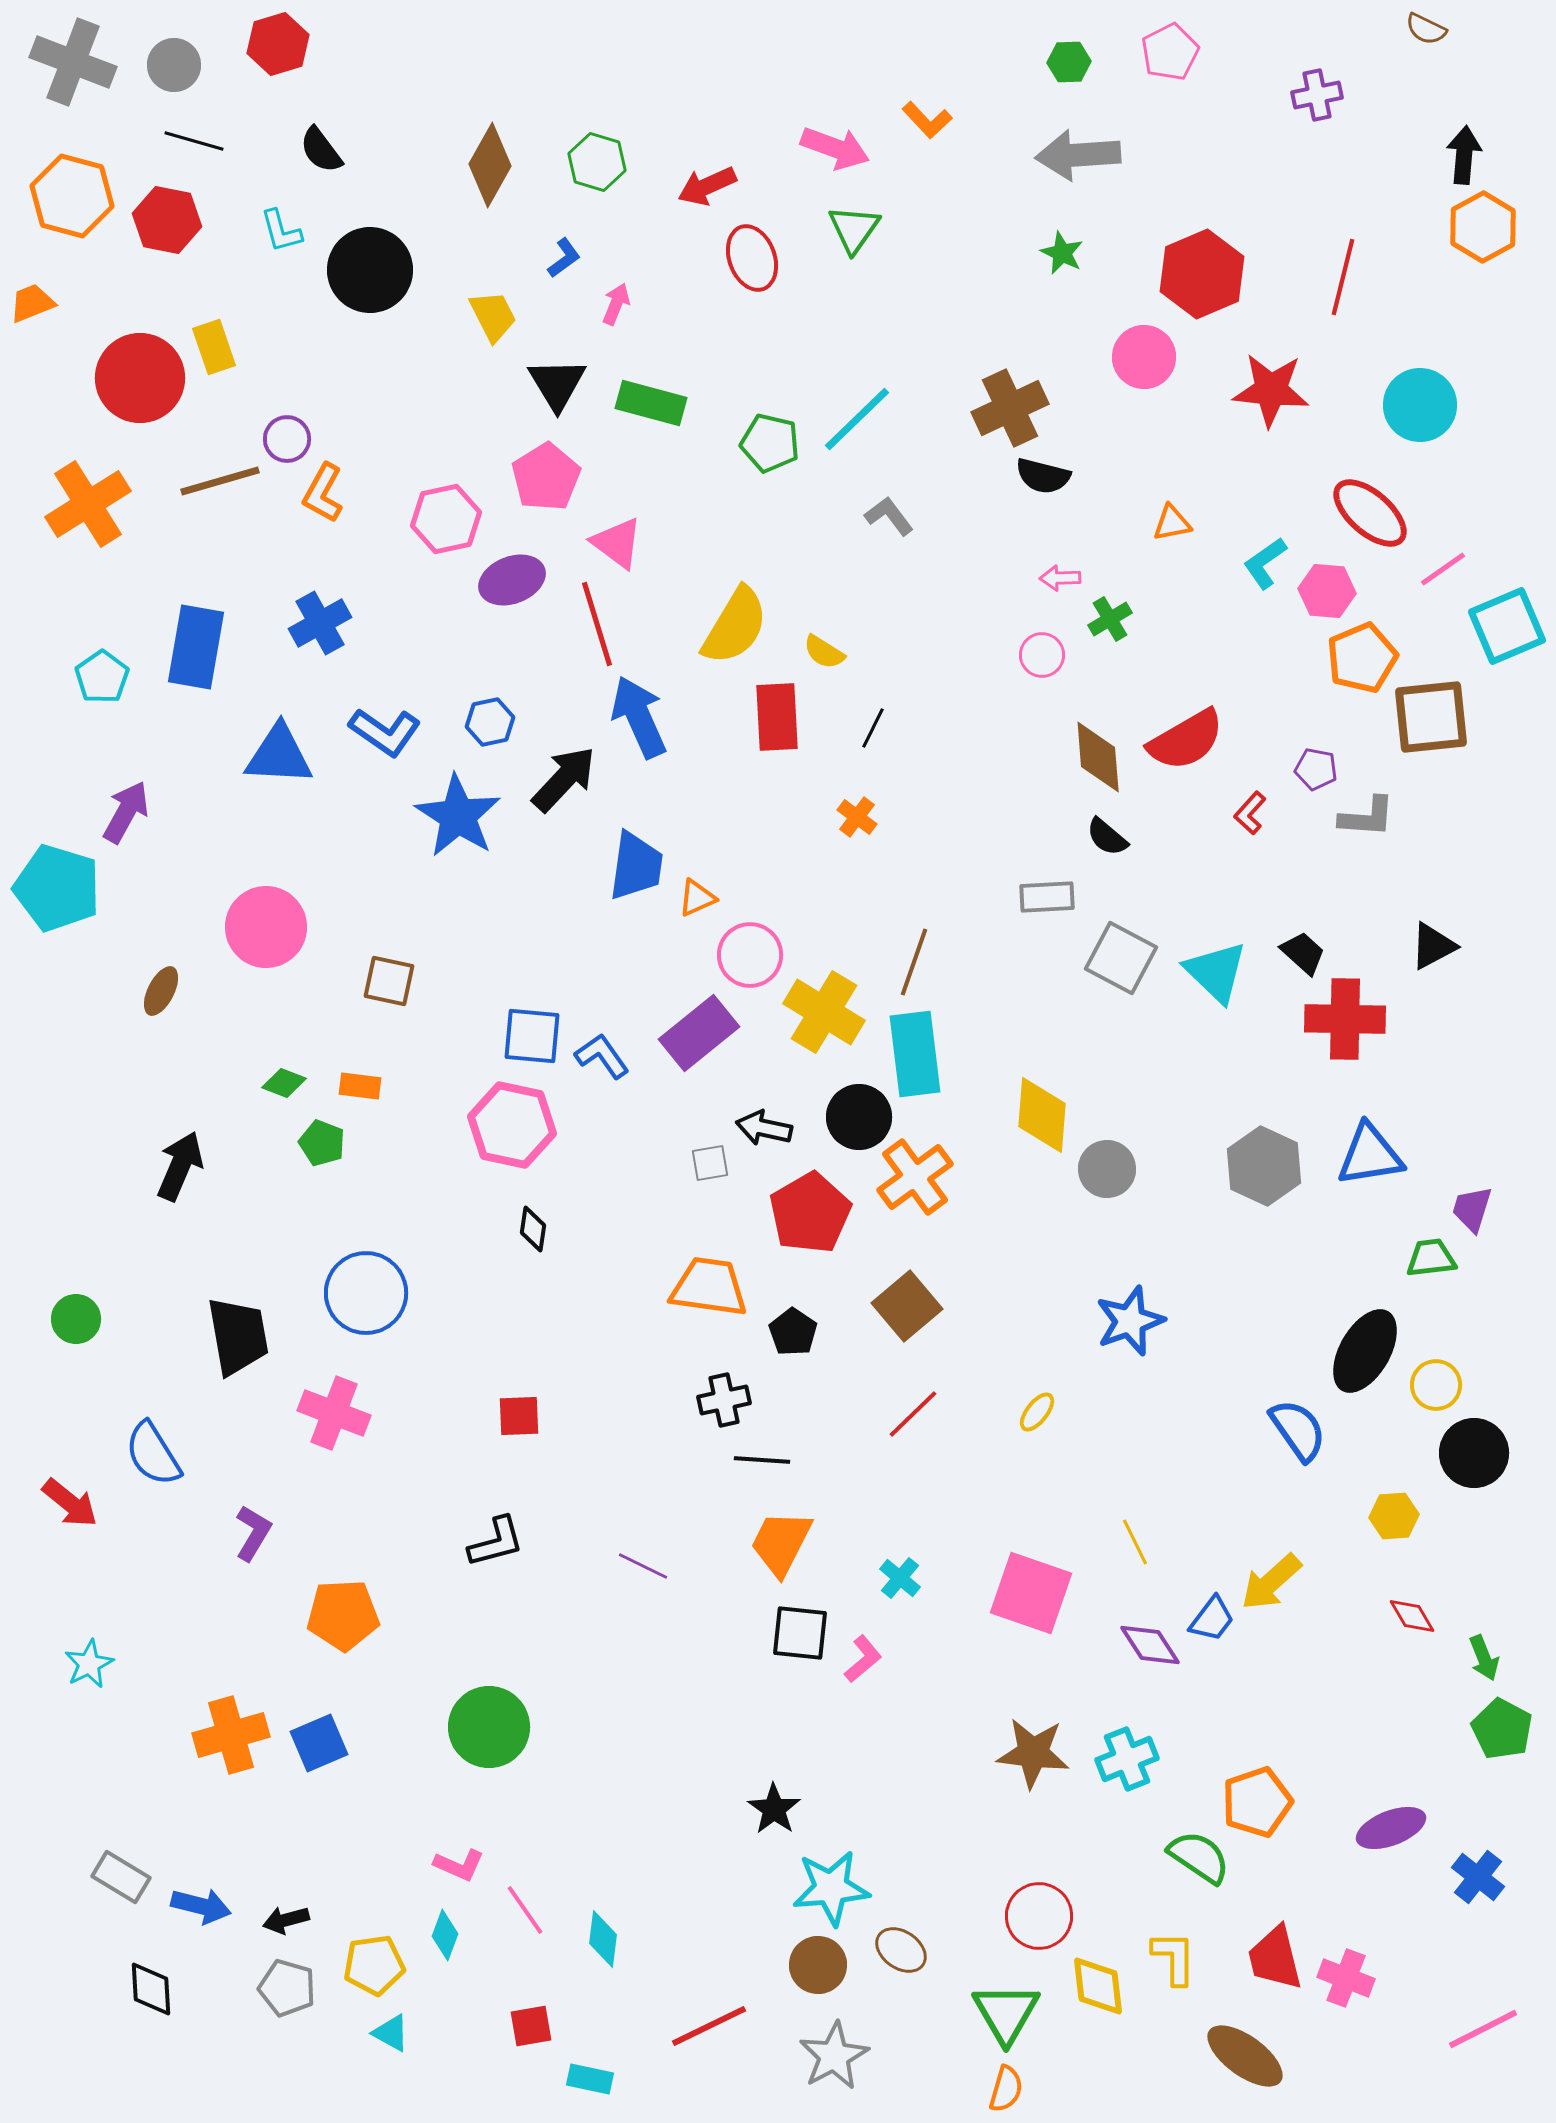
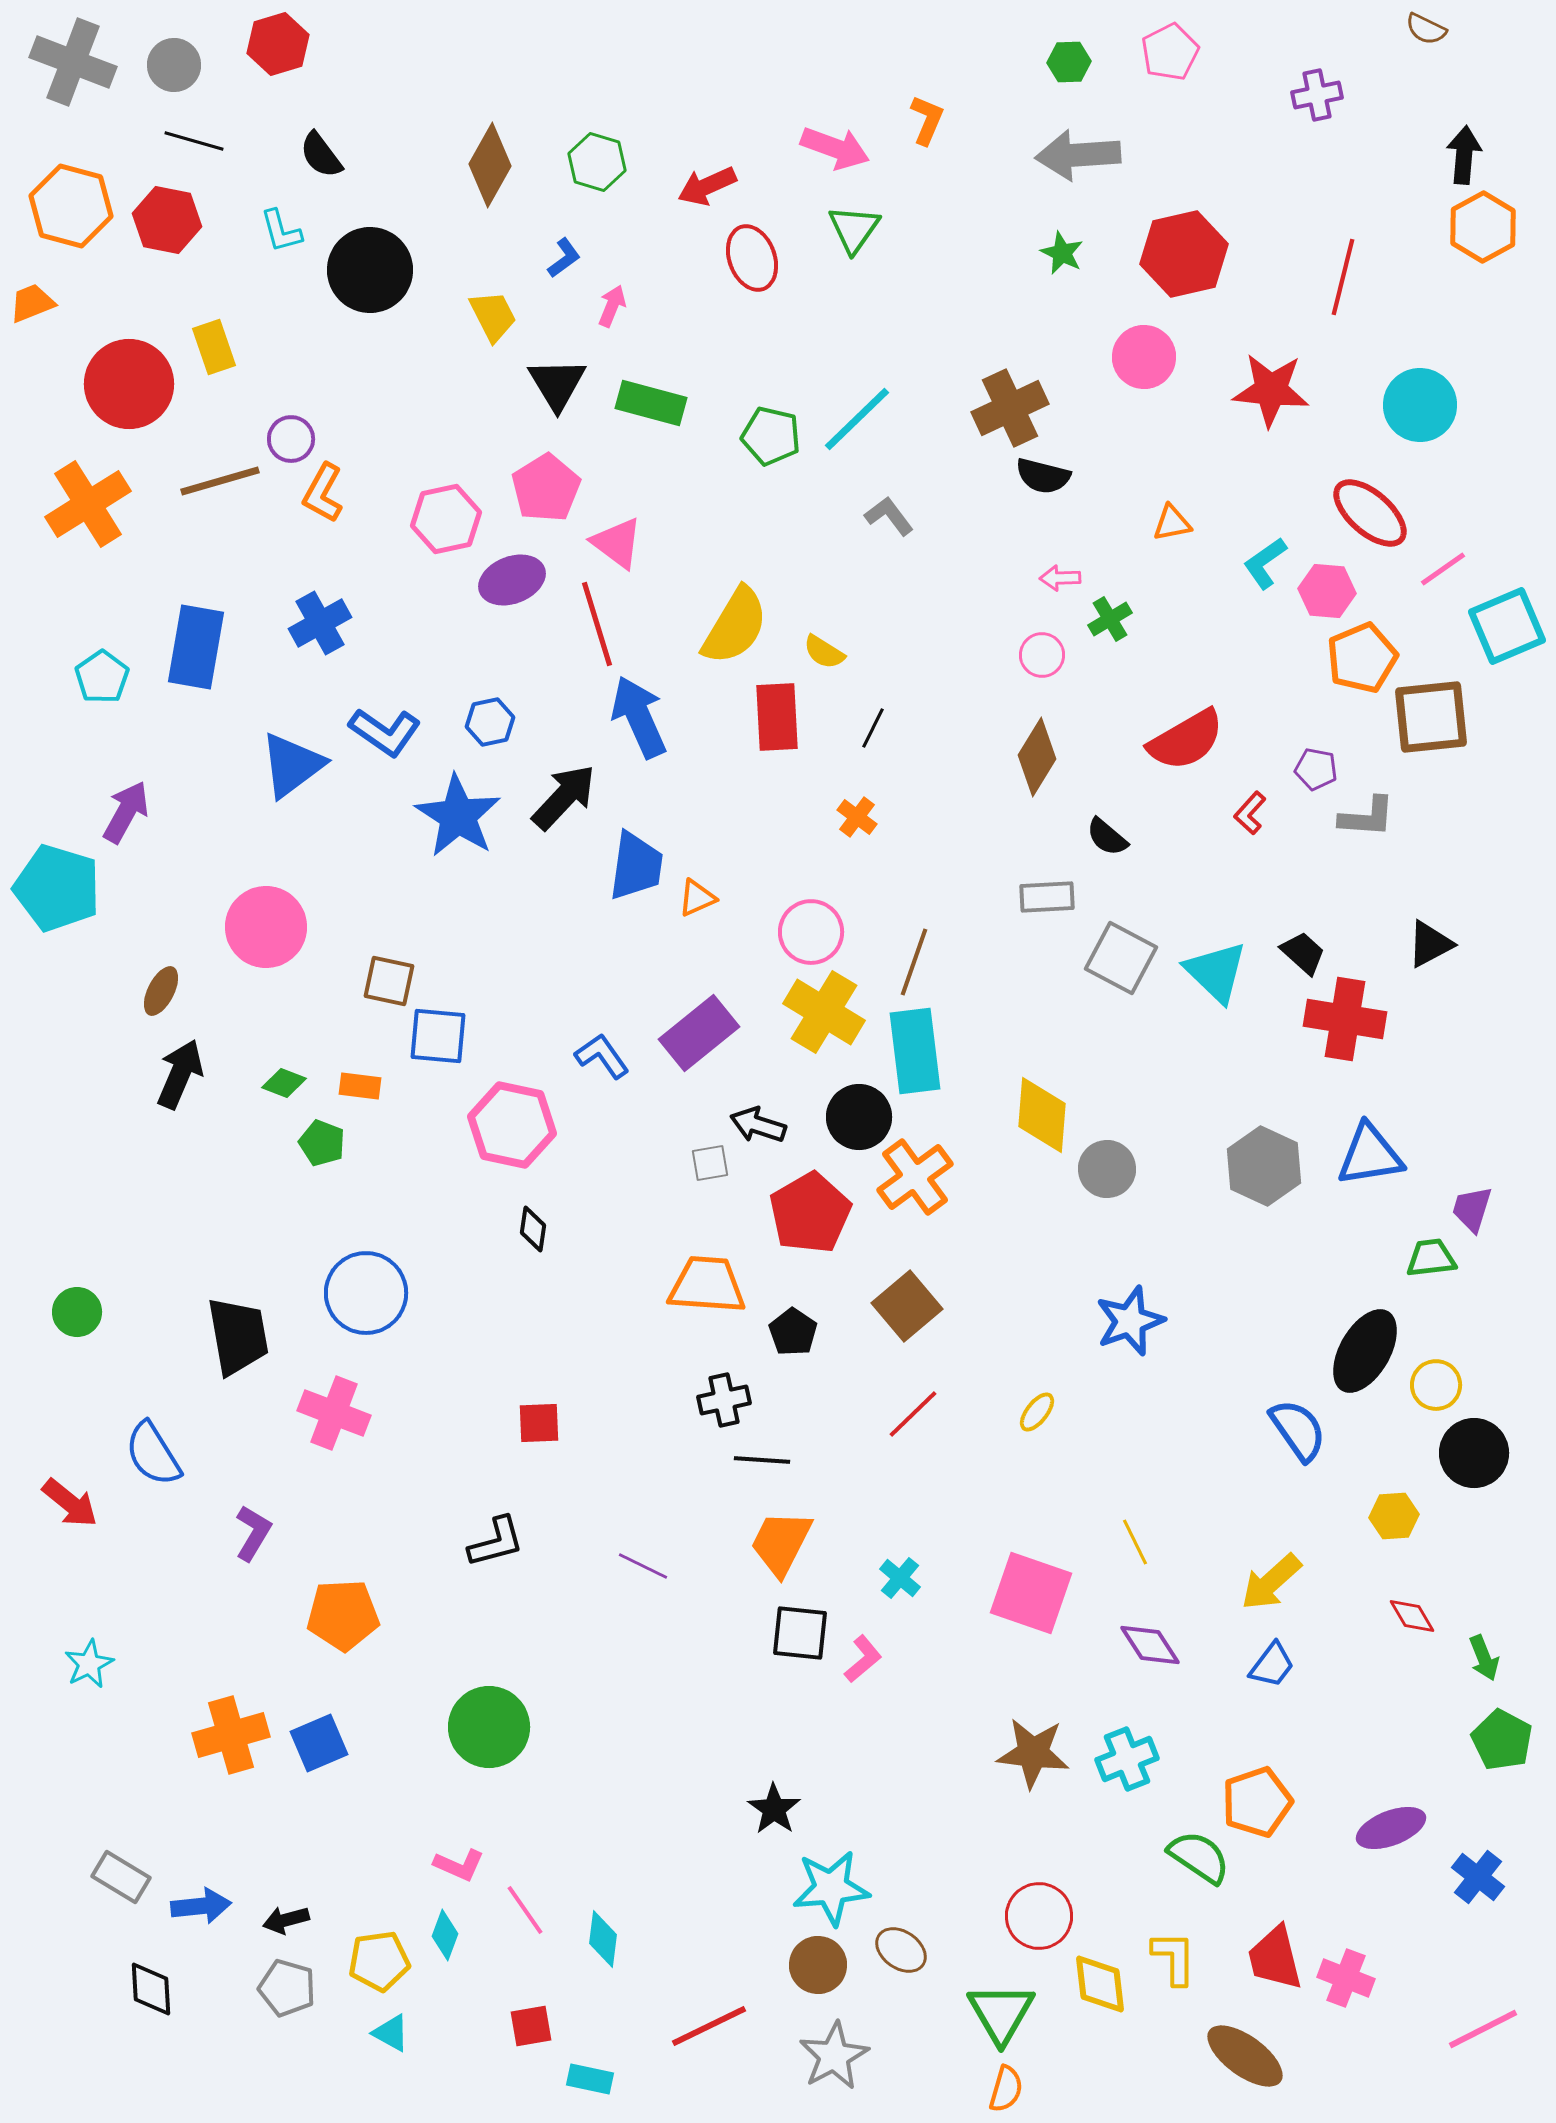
orange L-shape at (927, 120): rotated 114 degrees counterclockwise
black semicircle at (321, 150): moved 5 px down
orange hexagon at (72, 196): moved 1 px left, 10 px down
red hexagon at (1202, 274): moved 18 px left, 20 px up; rotated 10 degrees clockwise
pink arrow at (616, 304): moved 4 px left, 2 px down
red circle at (140, 378): moved 11 px left, 6 px down
purple circle at (287, 439): moved 4 px right
green pentagon at (770, 443): moved 1 px right, 7 px up
pink pentagon at (546, 477): moved 11 px down
blue triangle at (279, 755): moved 13 px right, 10 px down; rotated 40 degrees counterclockwise
brown diamond at (1098, 757): moved 61 px left; rotated 36 degrees clockwise
black arrow at (564, 779): moved 18 px down
black triangle at (1433, 946): moved 3 px left, 2 px up
pink circle at (750, 955): moved 61 px right, 23 px up
red cross at (1345, 1019): rotated 8 degrees clockwise
blue square at (532, 1036): moved 94 px left
cyan rectangle at (915, 1054): moved 3 px up
black arrow at (764, 1128): moved 6 px left, 3 px up; rotated 6 degrees clockwise
black arrow at (180, 1166): moved 92 px up
orange trapezoid at (709, 1287): moved 2 px left, 2 px up; rotated 4 degrees counterclockwise
green circle at (76, 1319): moved 1 px right, 7 px up
red square at (519, 1416): moved 20 px right, 7 px down
blue trapezoid at (1212, 1619): moved 60 px right, 46 px down
green pentagon at (1502, 1729): moved 11 px down
blue arrow at (201, 1906): rotated 20 degrees counterclockwise
yellow pentagon at (374, 1965): moved 5 px right, 4 px up
yellow diamond at (1098, 1986): moved 2 px right, 2 px up
green triangle at (1006, 2013): moved 5 px left
